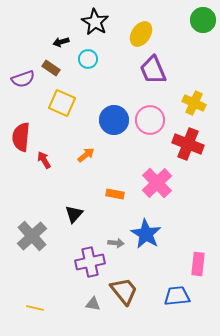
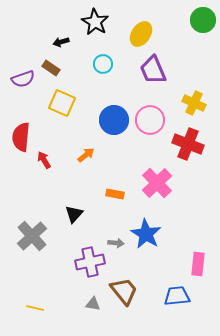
cyan circle: moved 15 px right, 5 px down
